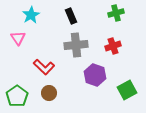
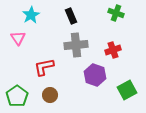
green cross: rotated 35 degrees clockwise
red cross: moved 4 px down
red L-shape: rotated 125 degrees clockwise
brown circle: moved 1 px right, 2 px down
